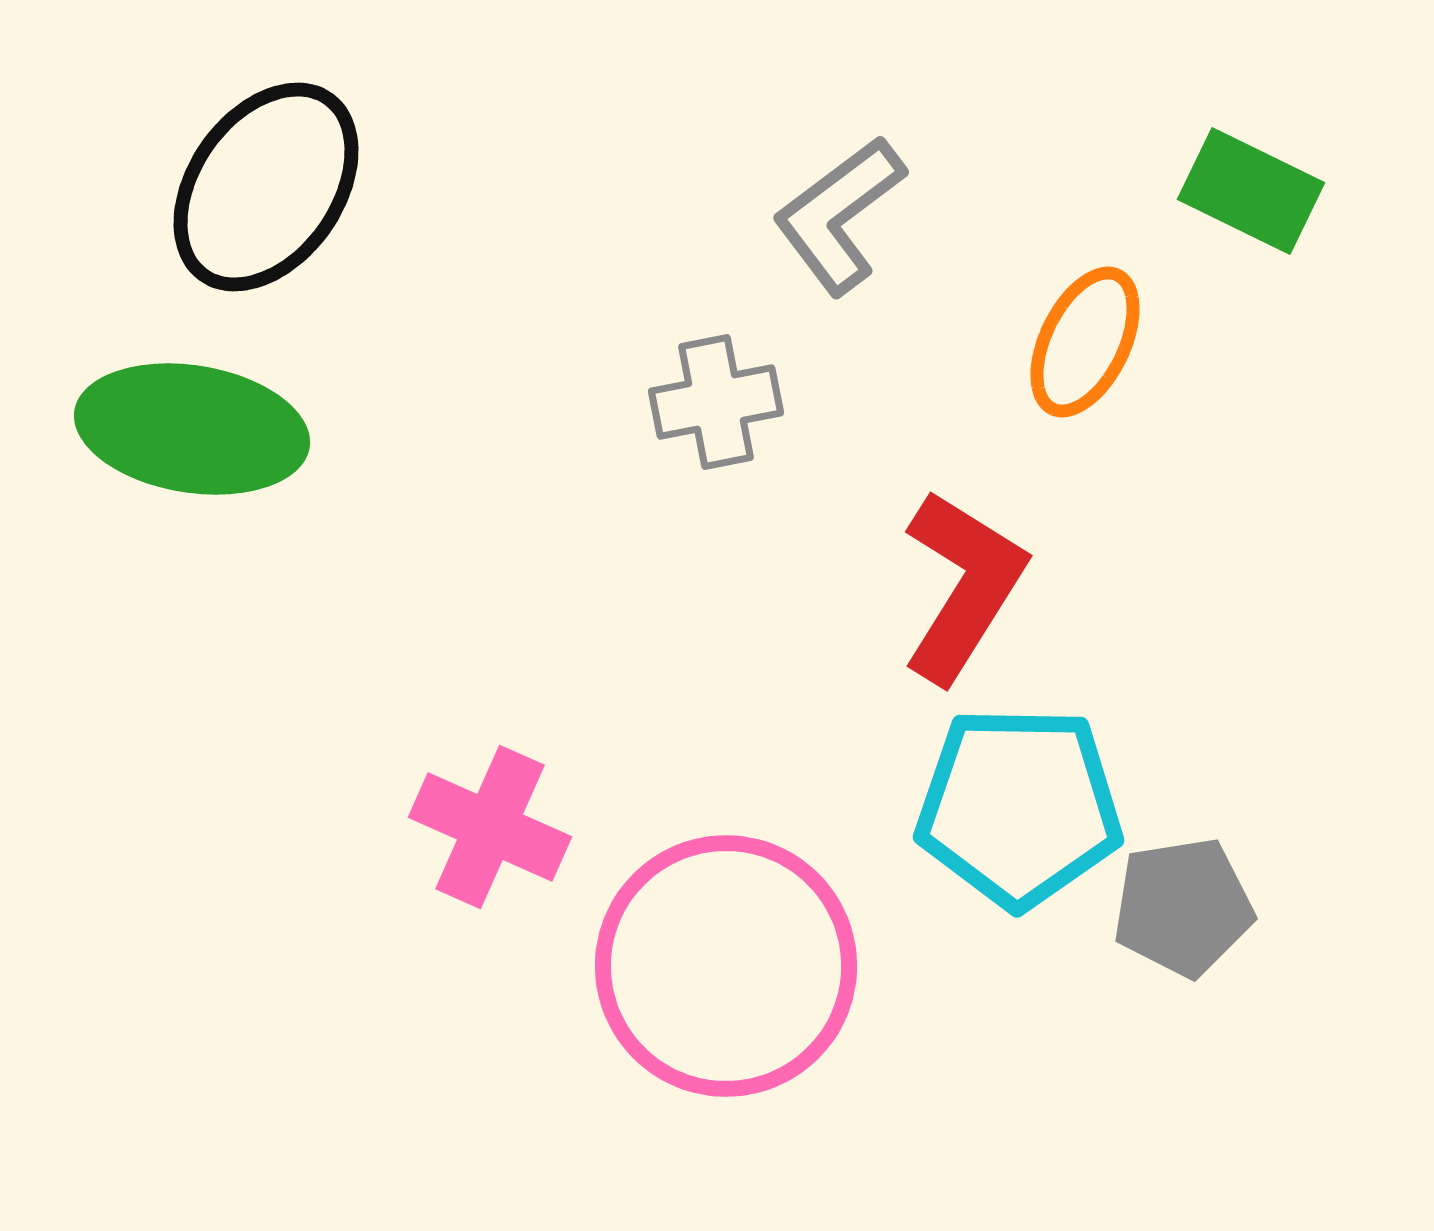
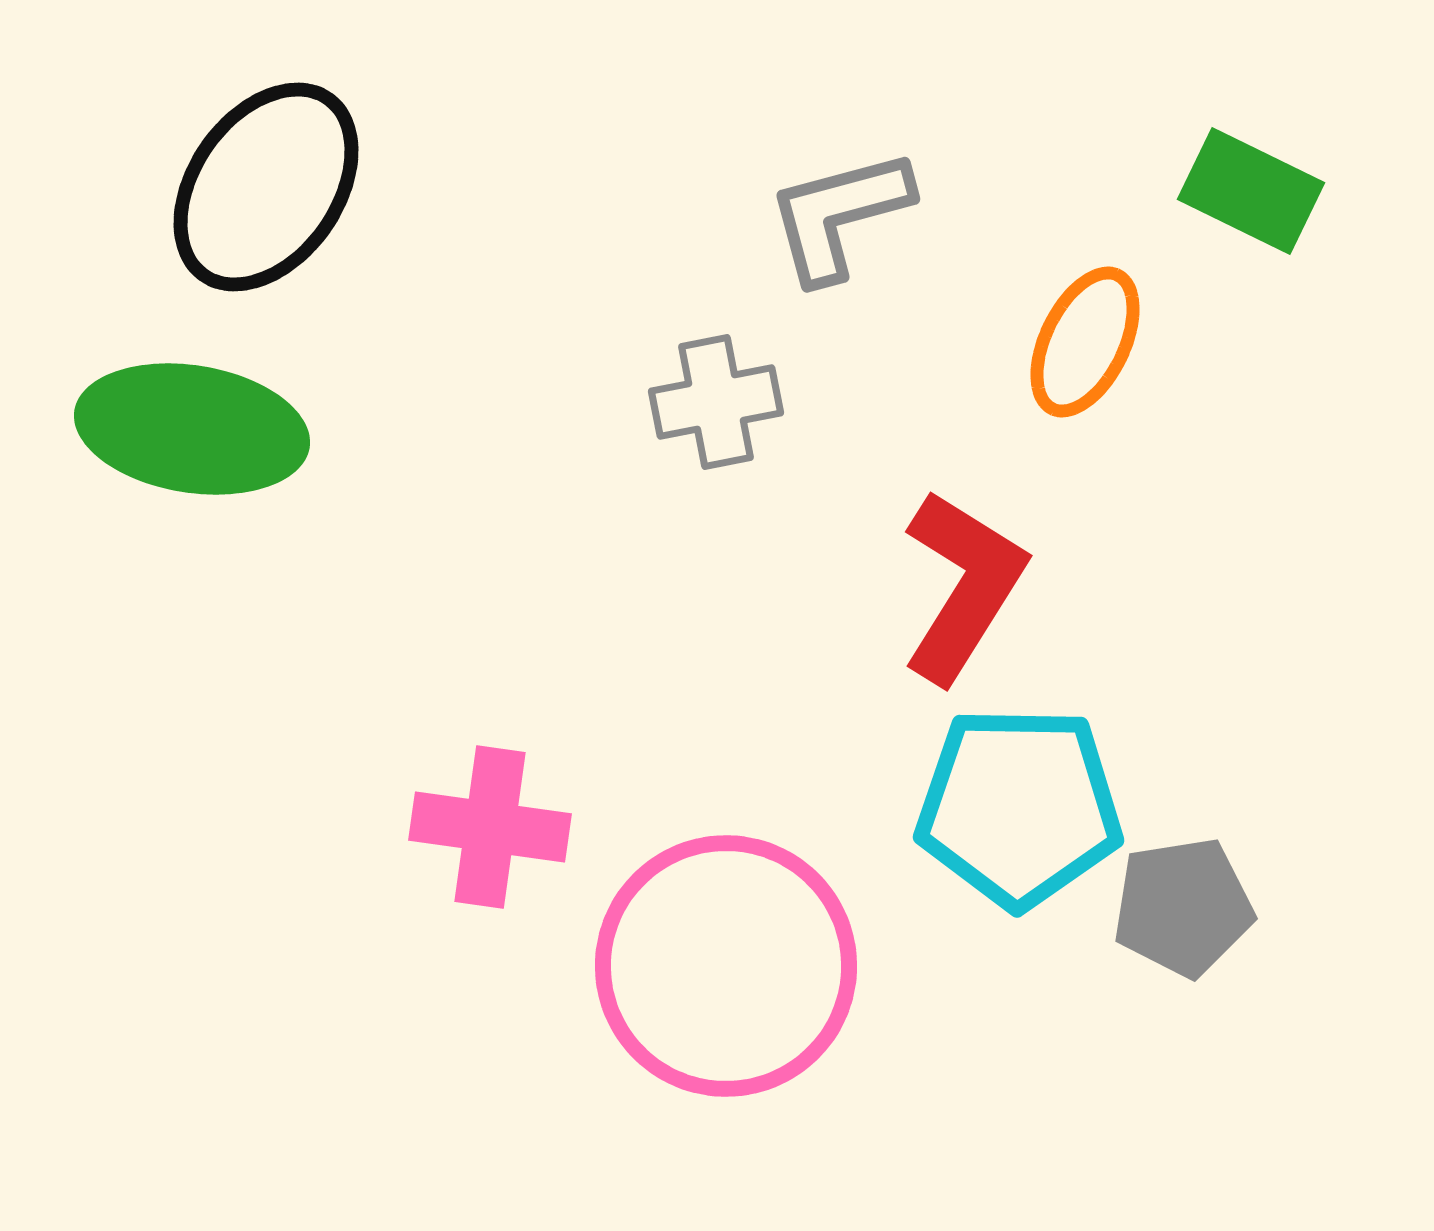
gray L-shape: rotated 22 degrees clockwise
pink cross: rotated 16 degrees counterclockwise
